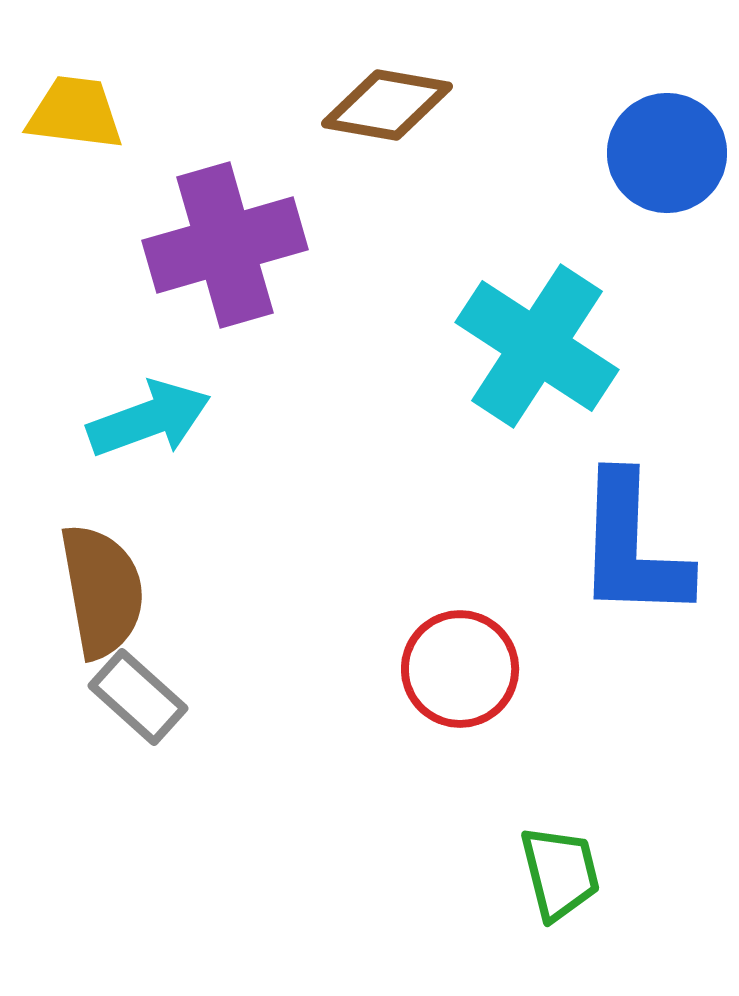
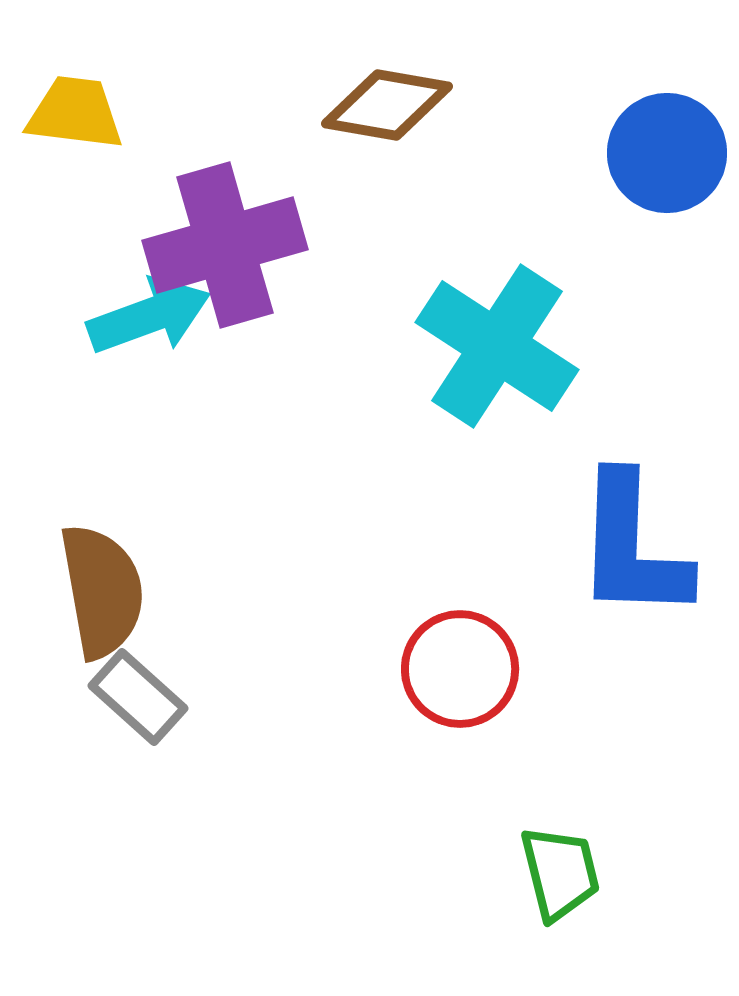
cyan cross: moved 40 px left
cyan arrow: moved 103 px up
